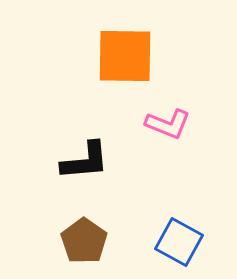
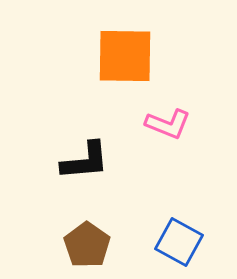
brown pentagon: moved 3 px right, 4 px down
